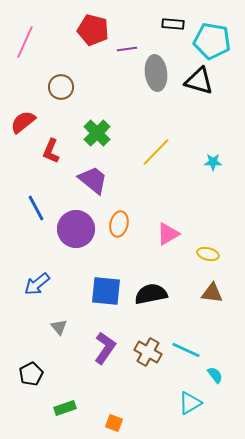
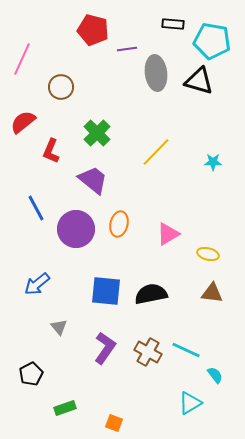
pink line: moved 3 px left, 17 px down
